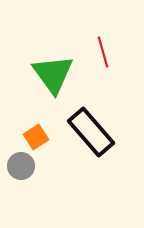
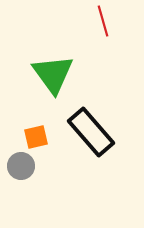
red line: moved 31 px up
orange square: rotated 20 degrees clockwise
